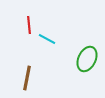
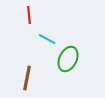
red line: moved 10 px up
green ellipse: moved 19 px left
